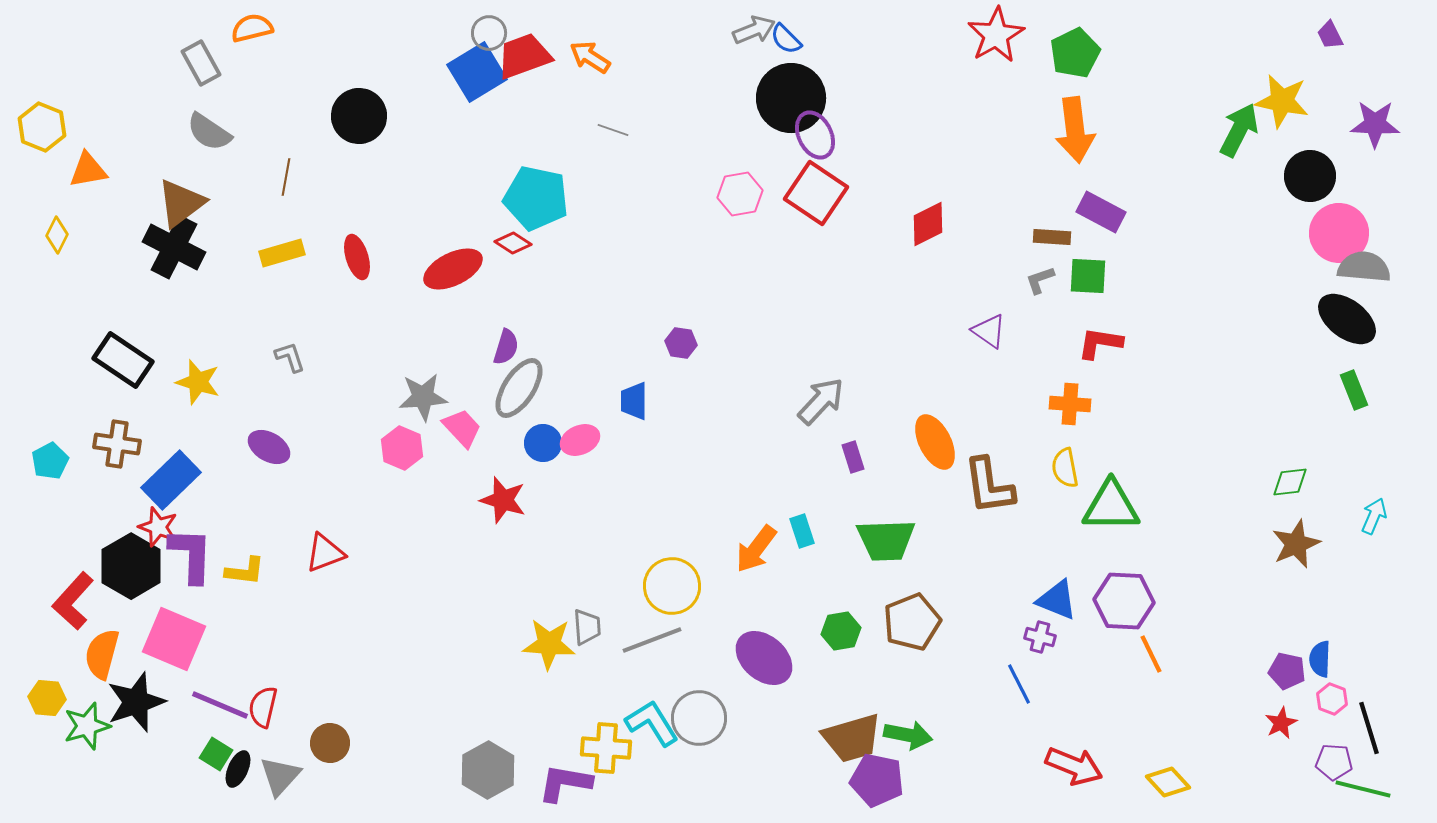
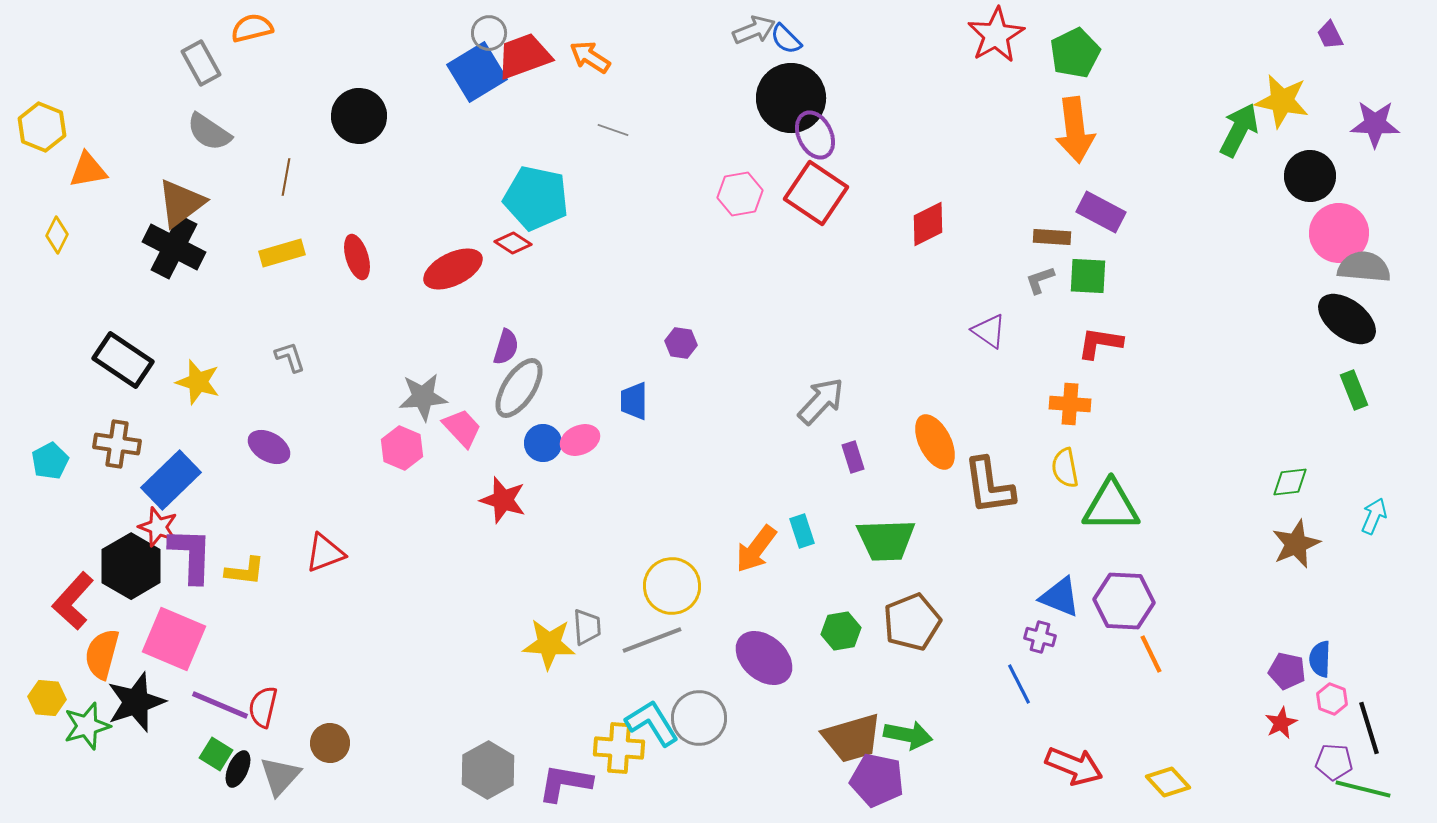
blue triangle at (1057, 600): moved 3 px right, 3 px up
yellow cross at (606, 748): moved 13 px right
